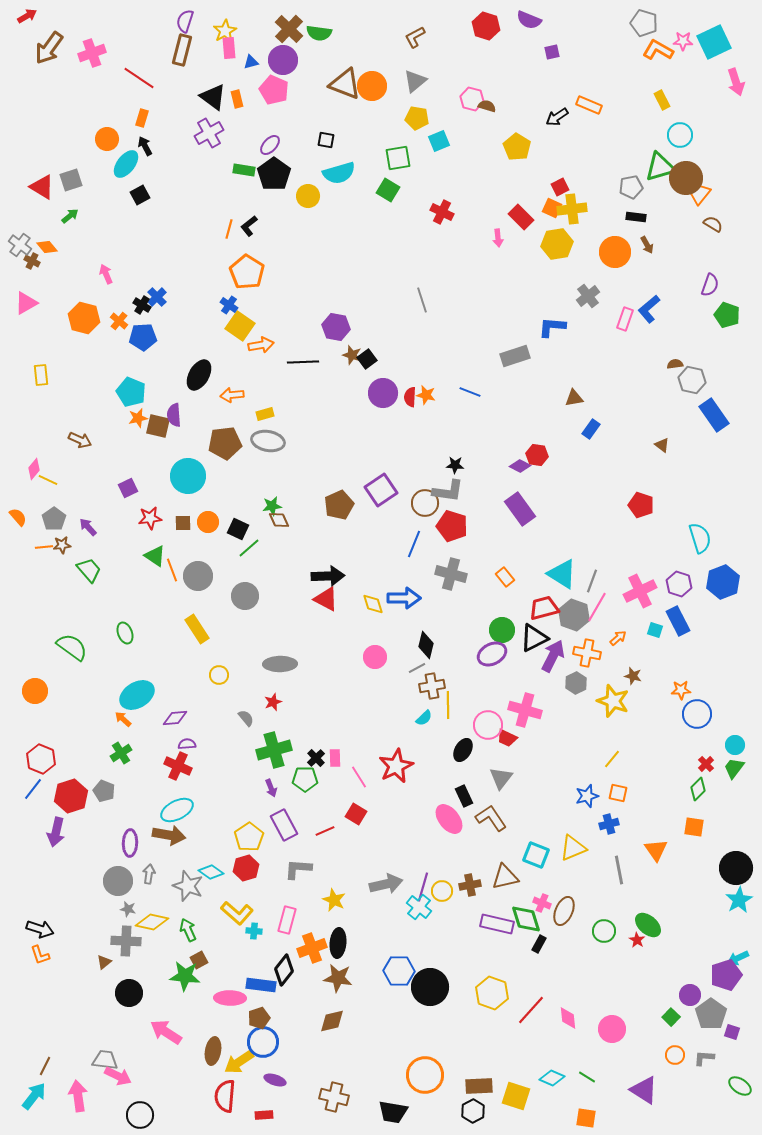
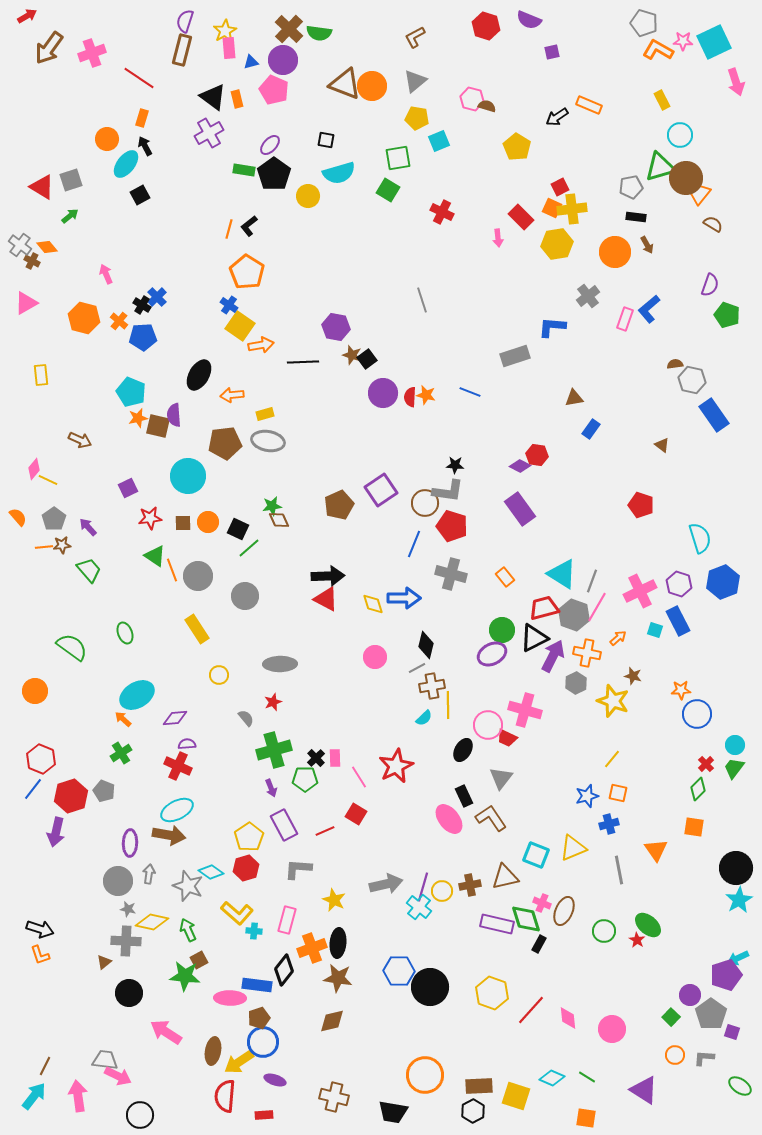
blue rectangle at (261, 985): moved 4 px left
